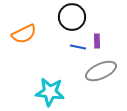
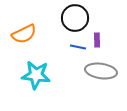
black circle: moved 3 px right, 1 px down
purple rectangle: moved 1 px up
gray ellipse: rotated 32 degrees clockwise
cyan star: moved 14 px left, 17 px up
